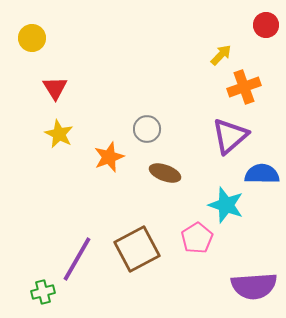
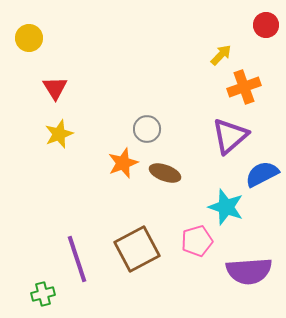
yellow circle: moved 3 px left
yellow star: rotated 24 degrees clockwise
orange star: moved 14 px right, 6 px down
blue semicircle: rotated 28 degrees counterclockwise
cyan star: moved 2 px down
pink pentagon: moved 3 px down; rotated 16 degrees clockwise
purple line: rotated 48 degrees counterclockwise
purple semicircle: moved 5 px left, 15 px up
green cross: moved 2 px down
